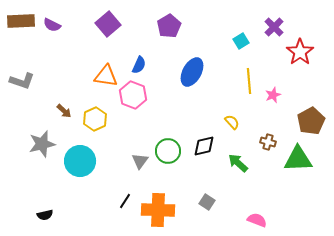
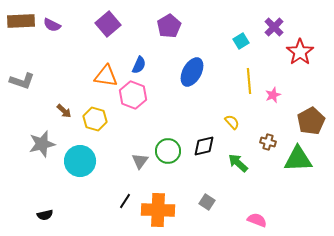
yellow hexagon: rotated 20 degrees counterclockwise
